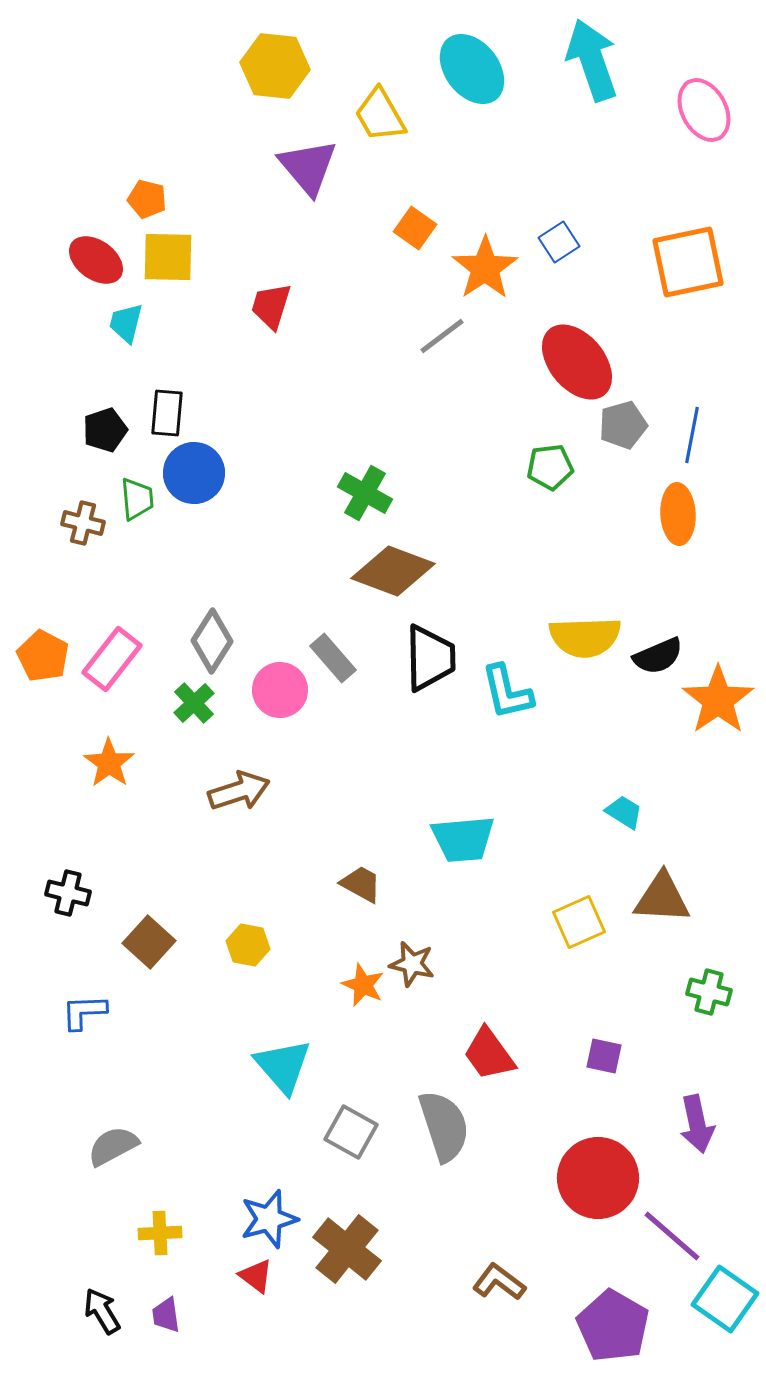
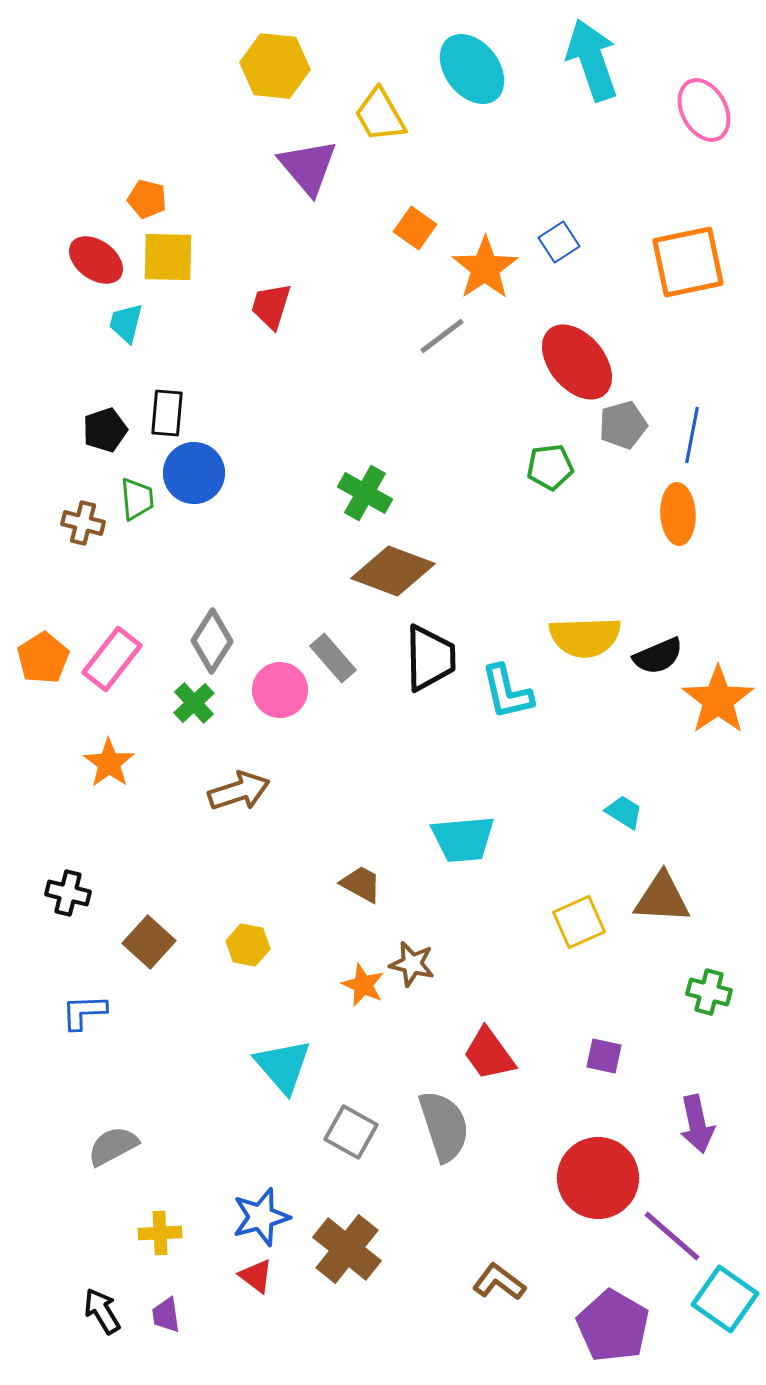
orange pentagon at (43, 656): moved 2 px down; rotated 12 degrees clockwise
blue star at (269, 1219): moved 8 px left, 2 px up
